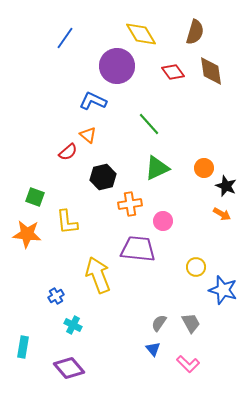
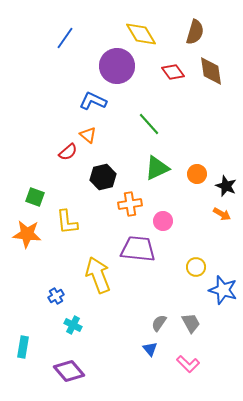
orange circle: moved 7 px left, 6 px down
blue triangle: moved 3 px left
purple diamond: moved 3 px down
